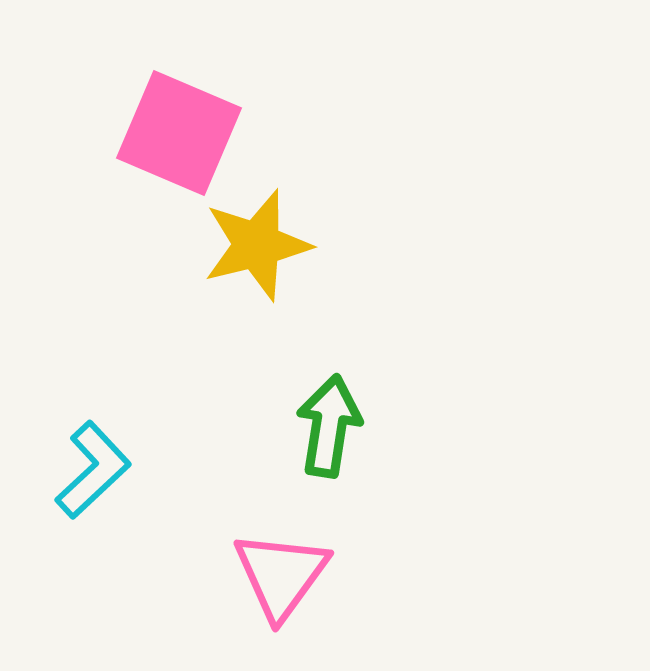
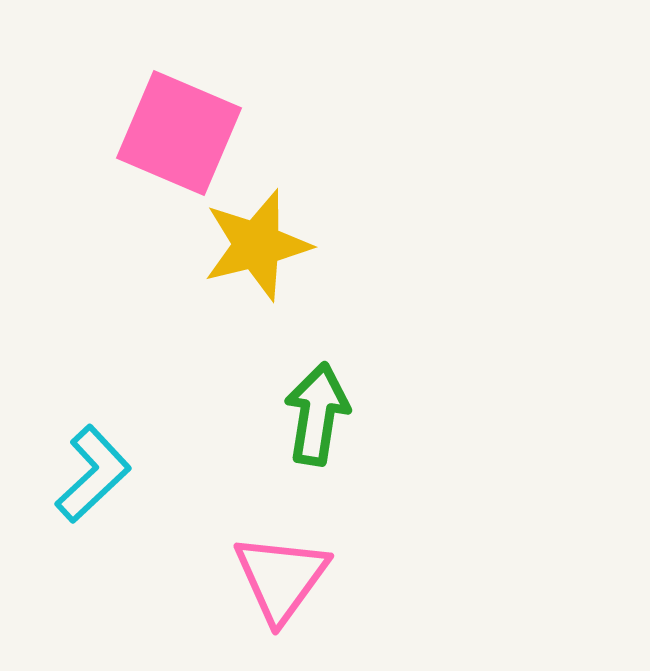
green arrow: moved 12 px left, 12 px up
cyan L-shape: moved 4 px down
pink triangle: moved 3 px down
